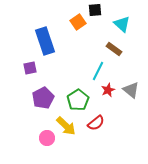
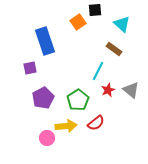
yellow arrow: rotated 50 degrees counterclockwise
